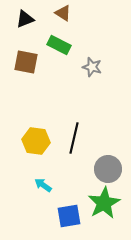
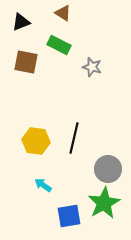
black triangle: moved 4 px left, 3 px down
